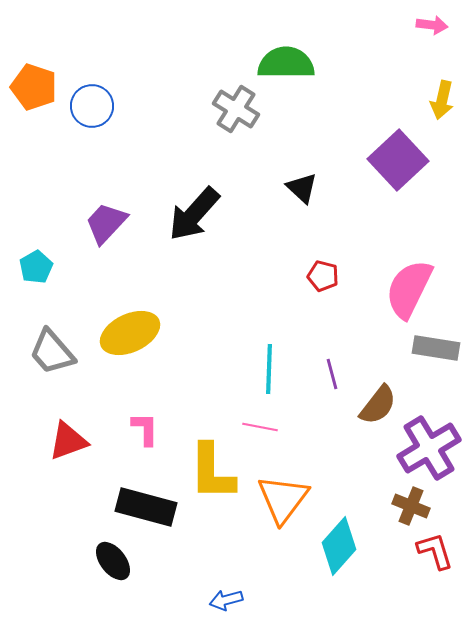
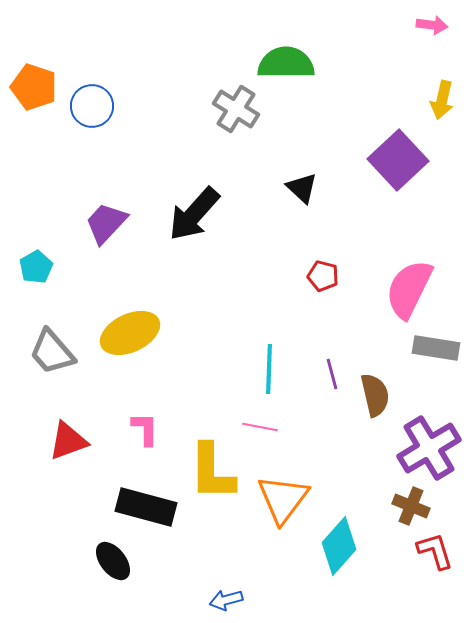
brown semicircle: moved 3 px left, 10 px up; rotated 51 degrees counterclockwise
